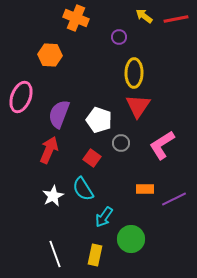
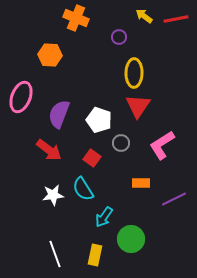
red arrow: rotated 104 degrees clockwise
orange rectangle: moved 4 px left, 6 px up
white star: moved 1 px up; rotated 20 degrees clockwise
